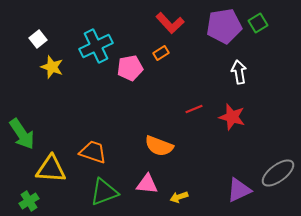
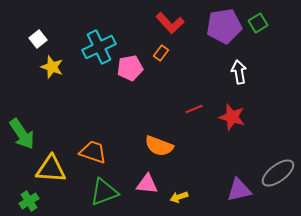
cyan cross: moved 3 px right, 1 px down
orange rectangle: rotated 21 degrees counterclockwise
purple triangle: rotated 12 degrees clockwise
